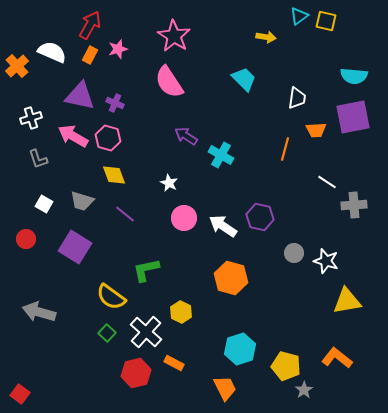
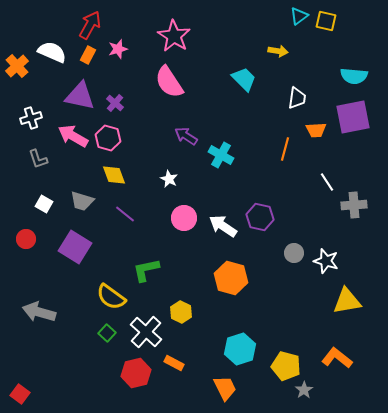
yellow arrow at (266, 37): moved 12 px right, 14 px down
orange rectangle at (90, 55): moved 2 px left
purple cross at (115, 103): rotated 18 degrees clockwise
white line at (327, 182): rotated 24 degrees clockwise
white star at (169, 183): moved 4 px up
